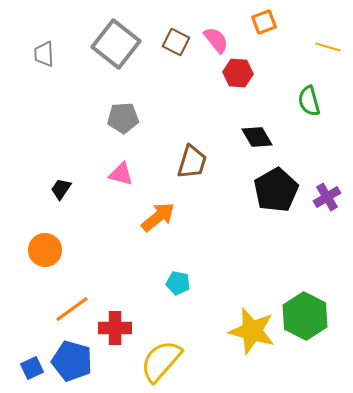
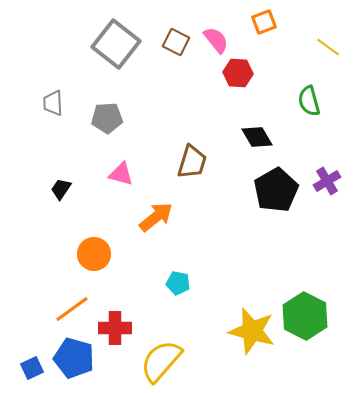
yellow line: rotated 20 degrees clockwise
gray trapezoid: moved 9 px right, 49 px down
gray pentagon: moved 16 px left
purple cross: moved 16 px up
orange arrow: moved 2 px left
orange circle: moved 49 px right, 4 px down
blue pentagon: moved 2 px right, 3 px up
